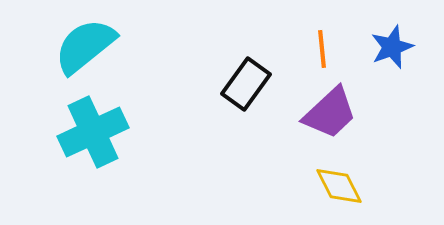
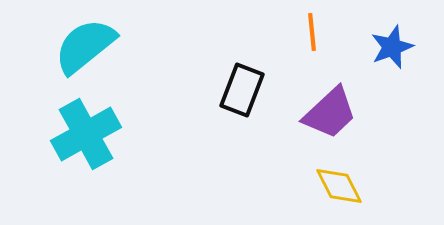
orange line: moved 10 px left, 17 px up
black rectangle: moved 4 px left, 6 px down; rotated 15 degrees counterclockwise
cyan cross: moved 7 px left, 2 px down; rotated 4 degrees counterclockwise
